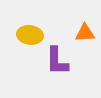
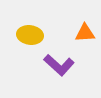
purple L-shape: moved 2 px right, 4 px down; rotated 48 degrees counterclockwise
